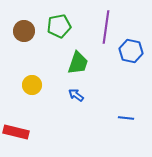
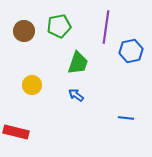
blue hexagon: rotated 25 degrees counterclockwise
